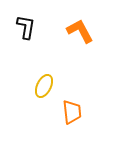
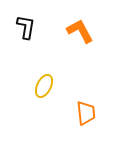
orange trapezoid: moved 14 px right, 1 px down
